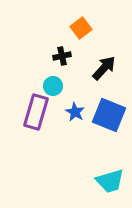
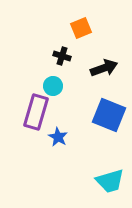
orange square: rotated 15 degrees clockwise
black cross: rotated 30 degrees clockwise
black arrow: rotated 28 degrees clockwise
blue star: moved 17 px left, 25 px down
